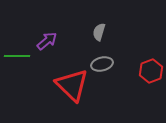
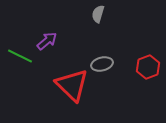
gray semicircle: moved 1 px left, 18 px up
green line: moved 3 px right; rotated 25 degrees clockwise
red hexagon: moved 3 px left, 4 px up
